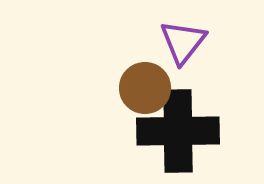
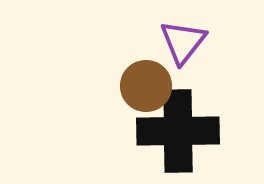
brown circle: moved 1 px right, 2 px up
